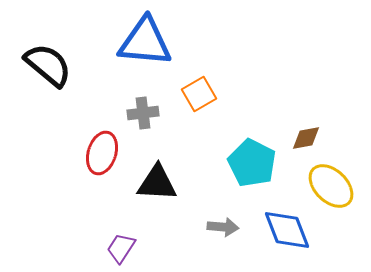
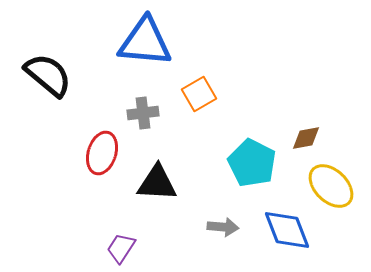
black semicircle: moved 10 px down
